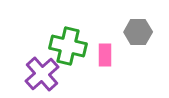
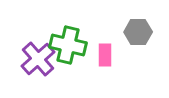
green cross: moved 1 px up
purple cross: moved 4 px left, 15 px up
